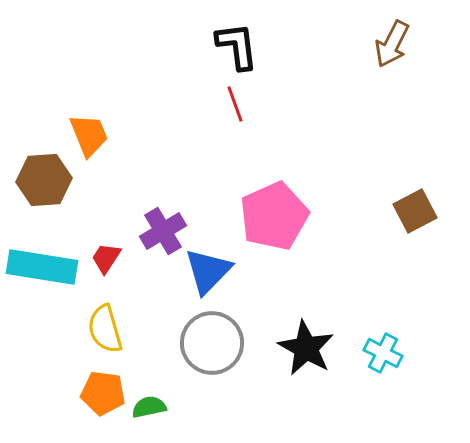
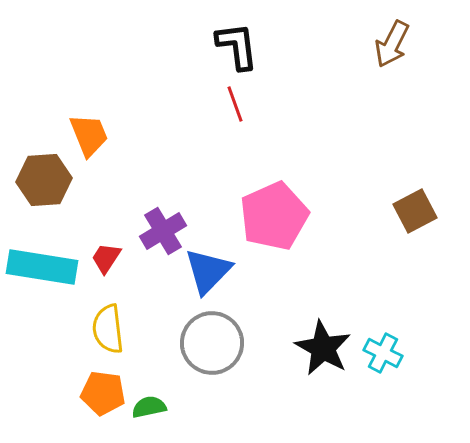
yellow semicircle: moved 3 px right; rotated 9 degrees clockwise
black star: moved 17 px right
